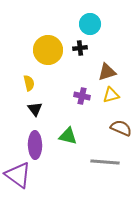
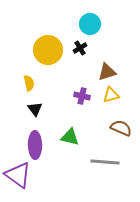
black cross: rotated 24 degrees counterclockwise
green triangle: moved 2 px right, 1 px down
